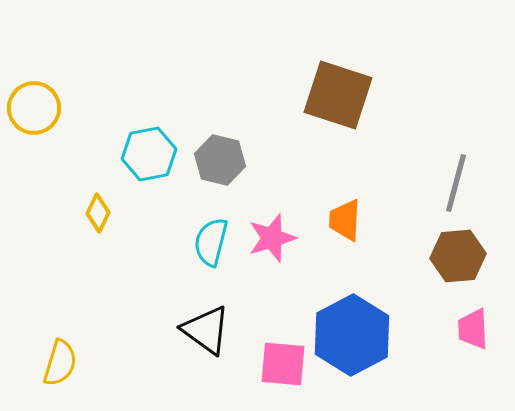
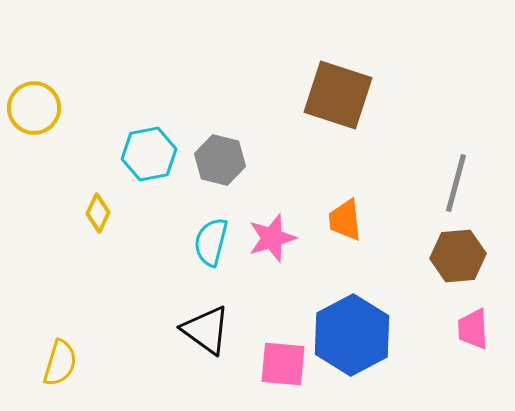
orange trapezoid: rotated 9 degrees counterclockwise
